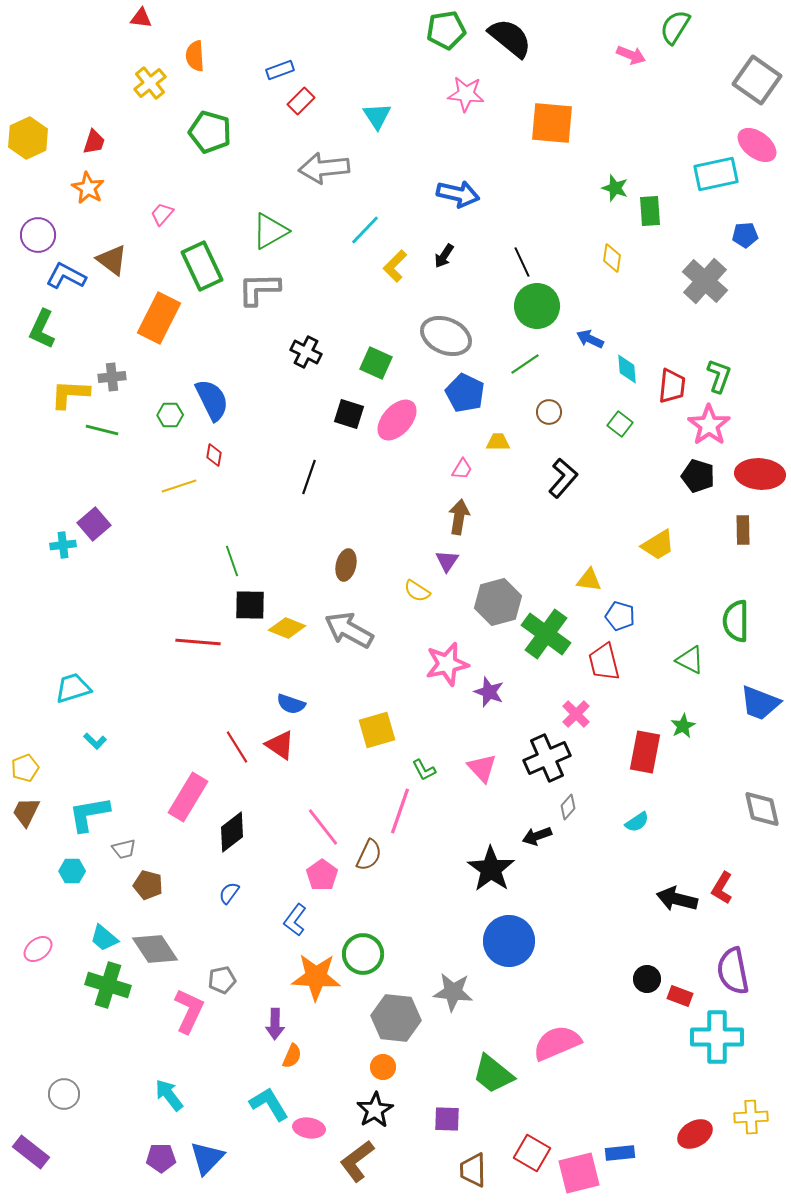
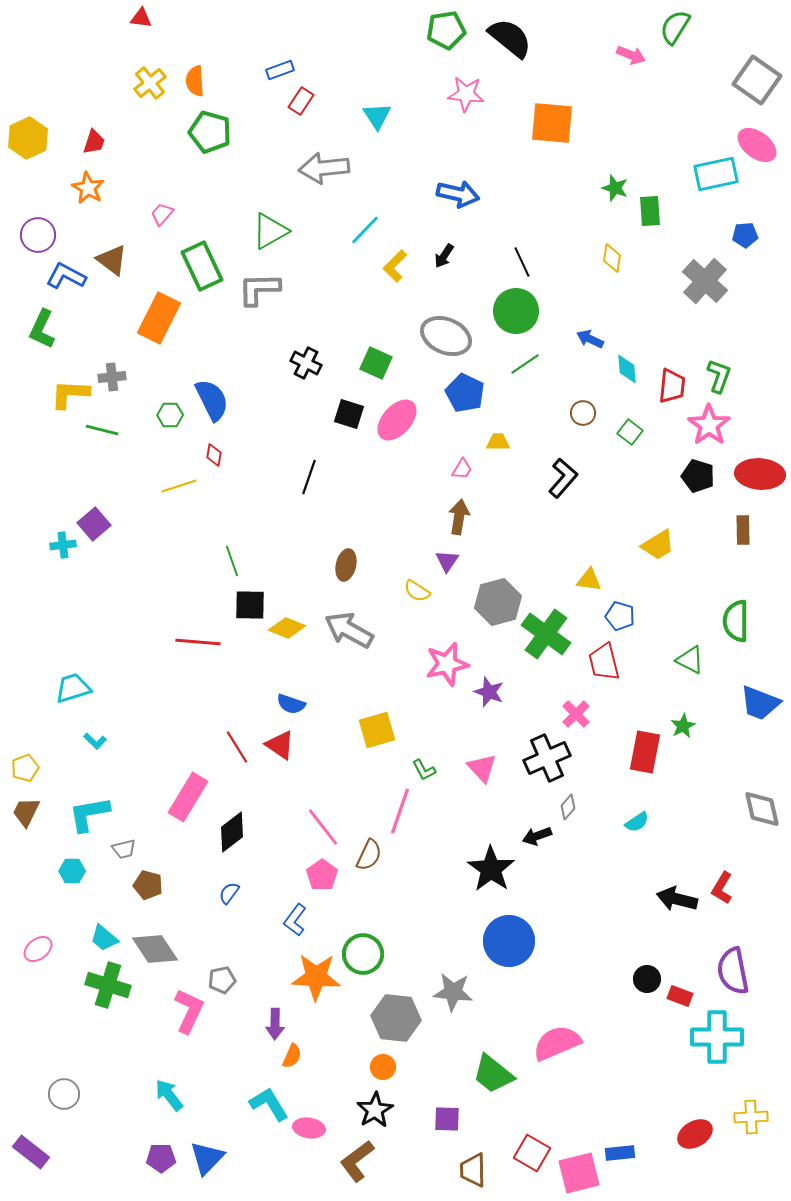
orange semicircle at (195, 56): moved 25 px down
red rectangle at (301, 101): rotated 12 degrees counterclockwise
green circle at (537, 306): moved 21 px left, 5 px down
black cross at (306, 352): moved 11 px down
brown circle at (549, 412): moved 34 px right, 1 px down
green square at (620, 424): moved 10 px right, 8 px down
